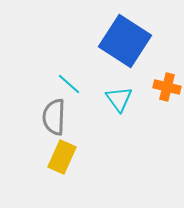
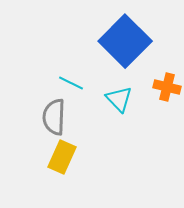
blue square: rotated 12 degrees clockwise
cyan line: moved 2 px right, 1 px up; rotated 15 degrees counterclockwise
cyan triangle: rotated 8 degrees counterclockwise
